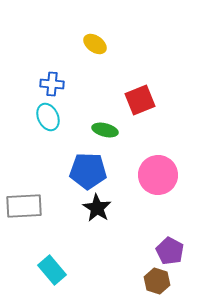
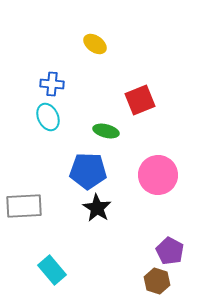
green ellipse: moved 1 px right, 1 px down
